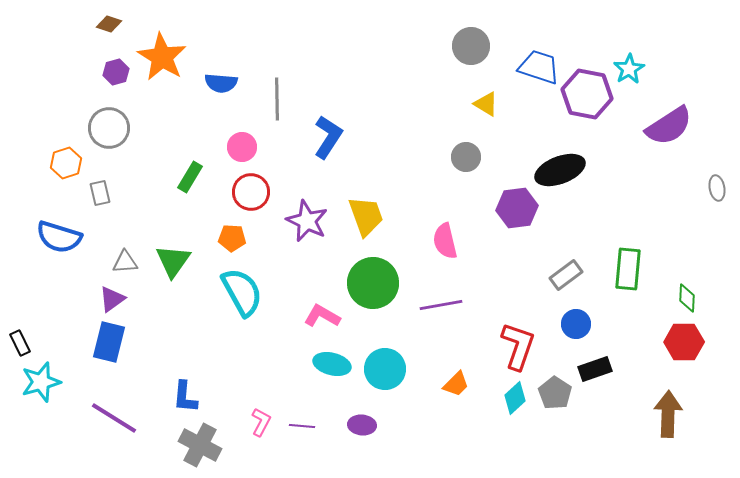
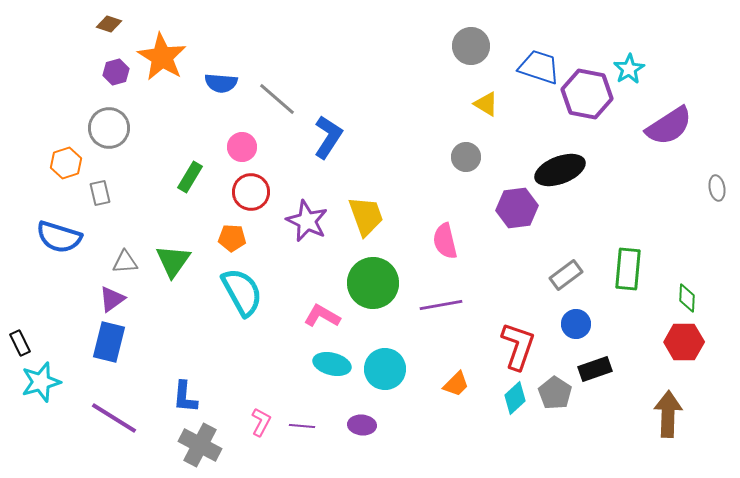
gray line at (277, 99): rotated 48 degrees counterclockwise
